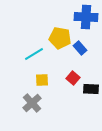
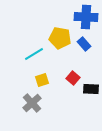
blue rectangle: moved 4 px right, 4 px up
yellow square: rotated 16 degrees counterclockwise
